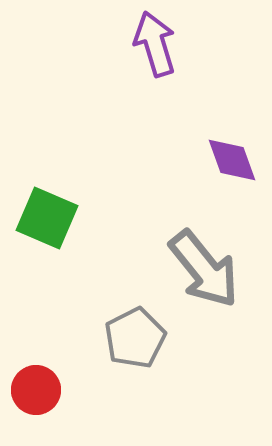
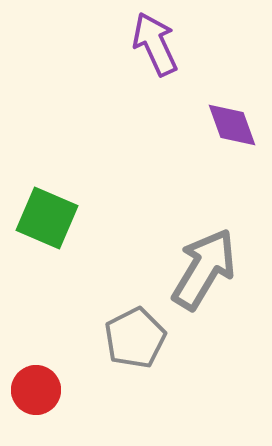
purple arrow: rotated 8 degrees counterclockwise
purple diamond: moved 35 px up
gray arrow: rotated 110 degrees counterclockwise
